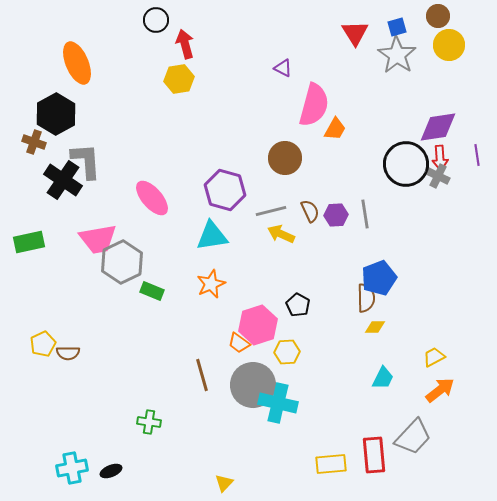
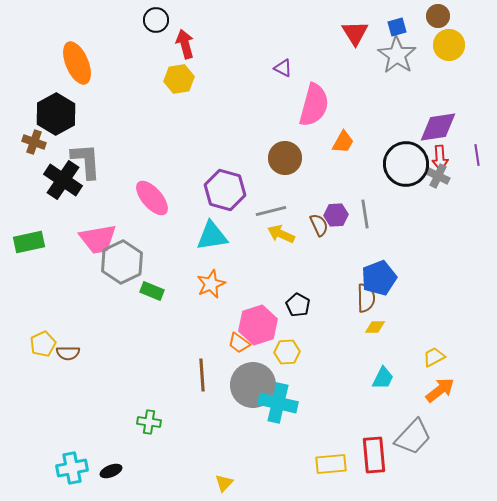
orange trapezoid at (335, 129): moved 8 px right, 13 px down
brown semicircle at (310, 211): moved 9 px right, 14 px down
brown line at (202, 375): rotated 12 degrees clockwise
